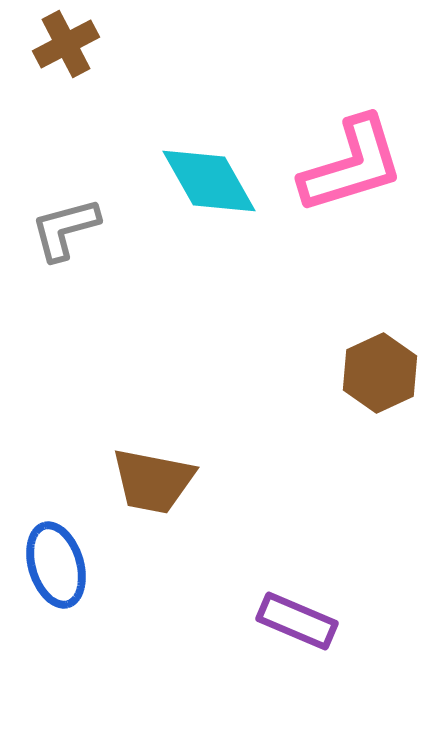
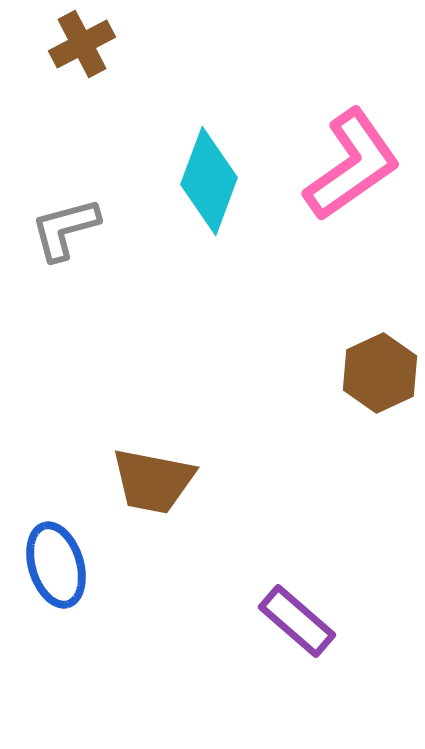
brown cross: moved 16 px right
pink L-shape: rotated 18 degrees counterclockwise
cyan diamond: rotated 50 degrees clockwise
purple rectangle: rotated 18 degrees clockwise
